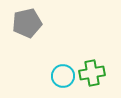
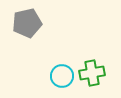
cyan circle: moved 1 px left
